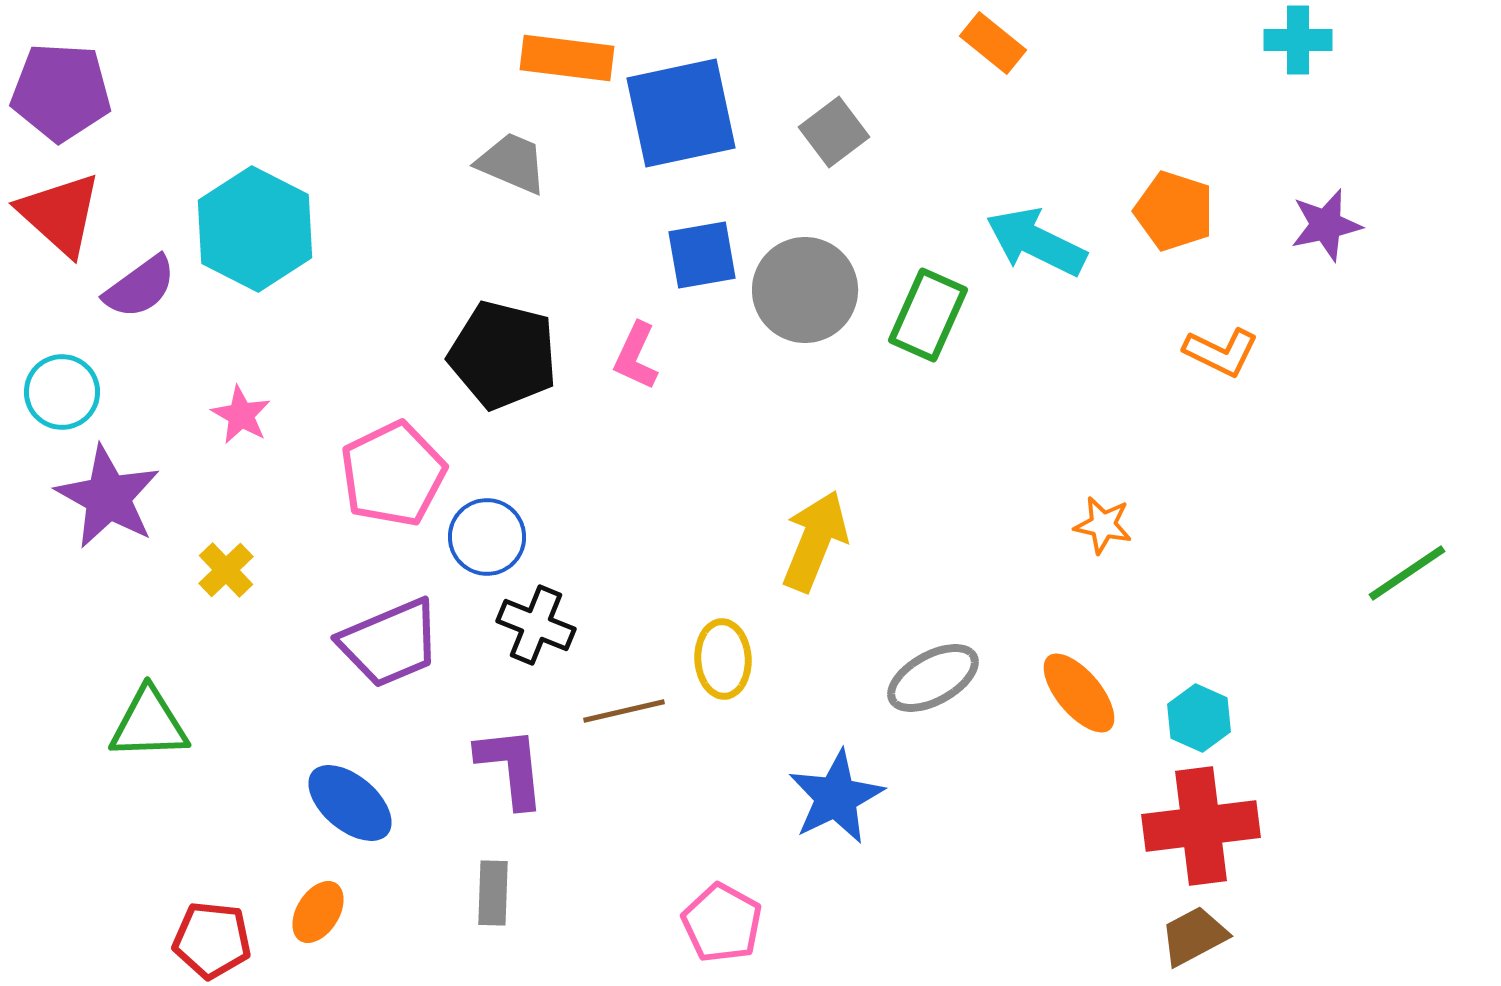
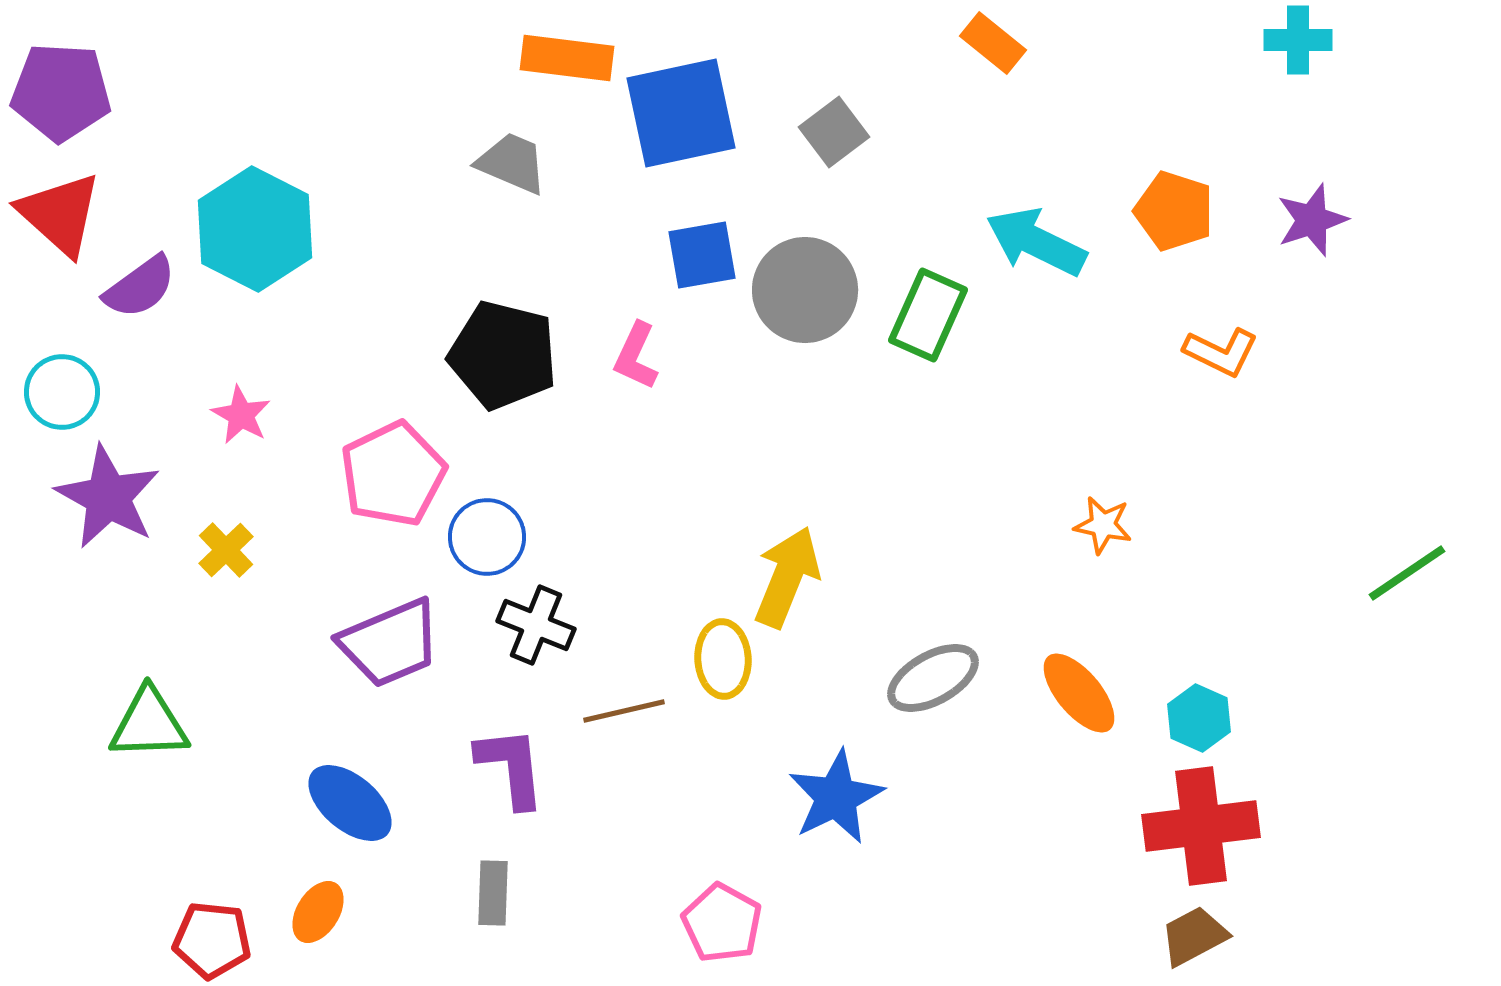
purple star at (1326, 225): moved 14 px left, 5 px up; rotated 6 degrees counterclockwise
yellow arrow at (815, 541): moved 28 px left, 36 px down
yellow cross at (226, 570): moved 20 px up
